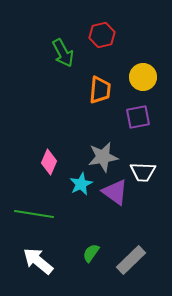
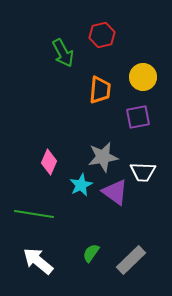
cyan star: moved 1 px down
